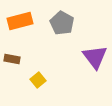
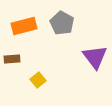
orange rectangle: moved 4 px right, 5 px down
brown rectangle: rotated 14 degrees counterclockwise
